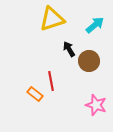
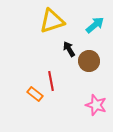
yellow triangle: moved 2 px down
